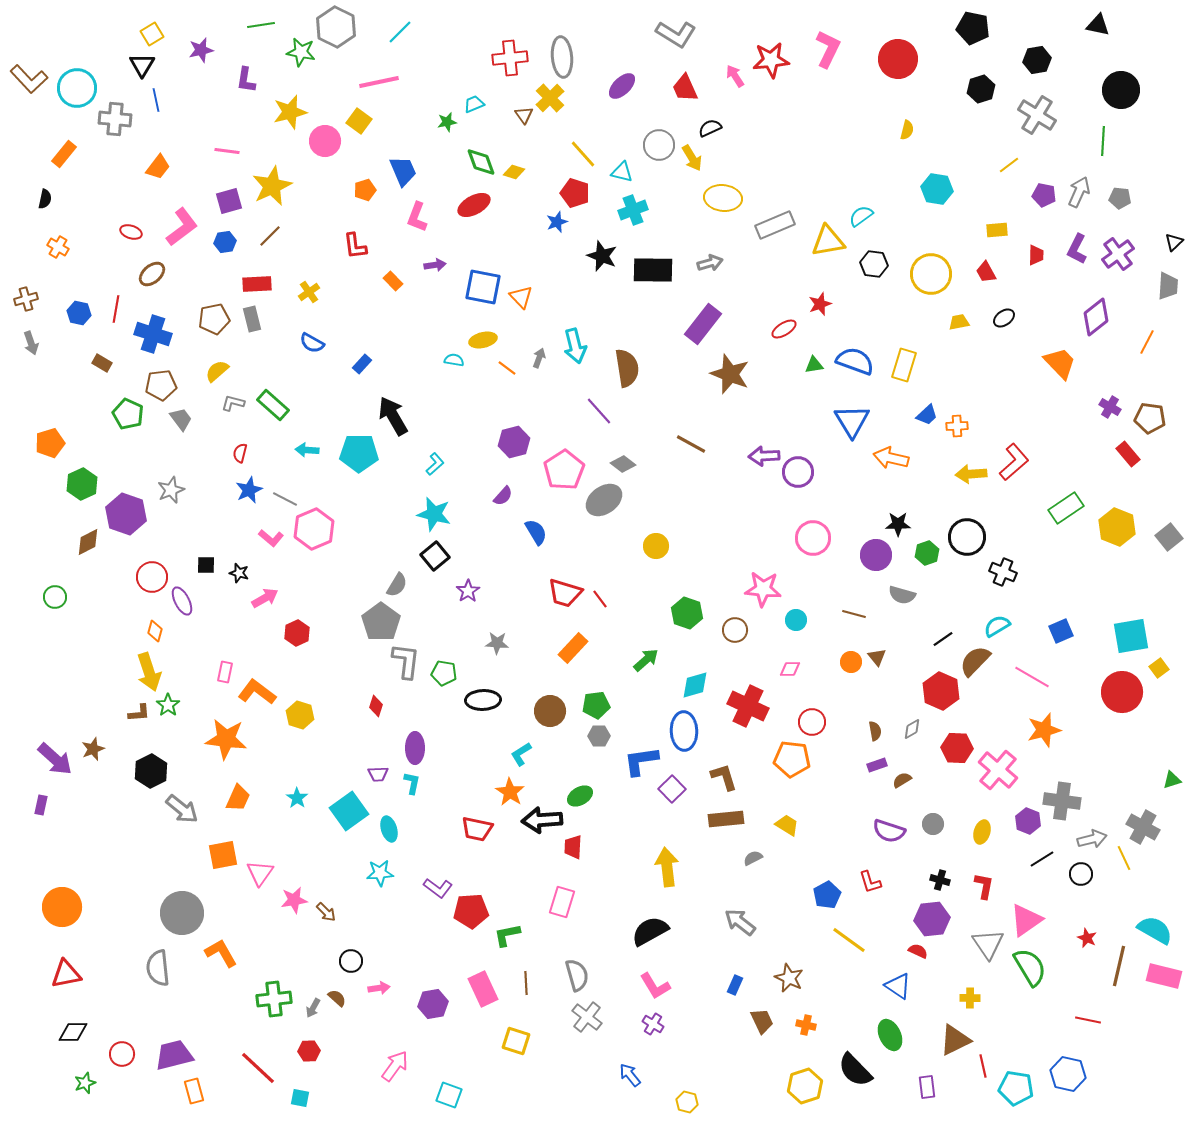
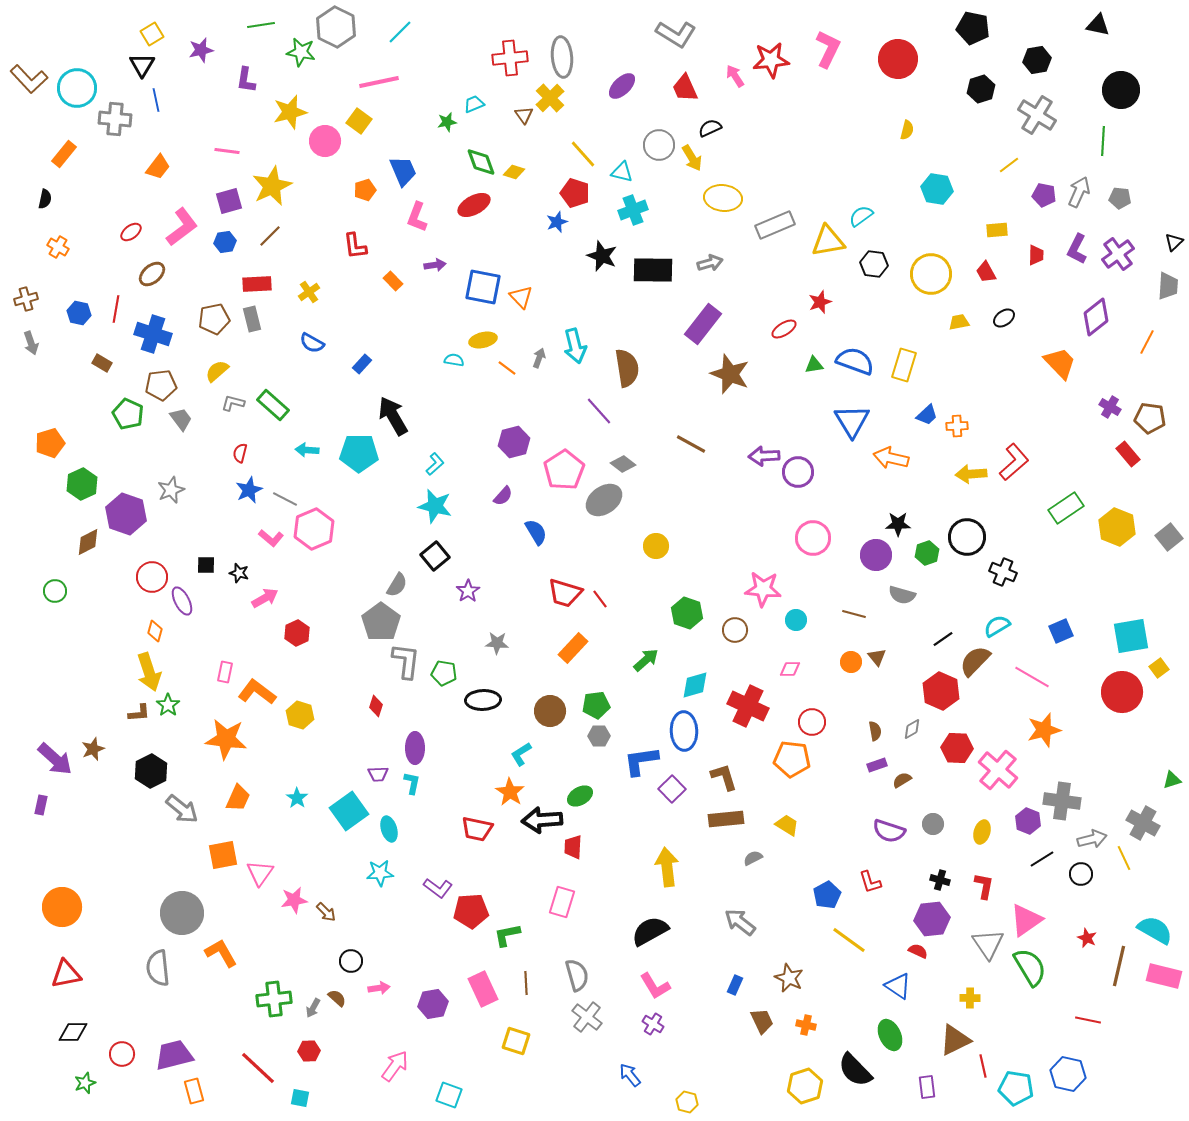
red ellipse at (131, 232): rotated 55 degrees counterclockwise
red star at (820, 304): moved 2 px up
cyan star at (434, 514): moved 1 px right, 8 px up
green circle at (55, 597): moved 6 px up
gray cross at (1143, 827): moved 4 px up
